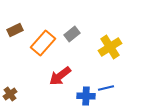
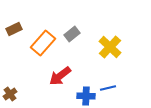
brown rectangle: moved 1 px left, 1 px up
yellow cross: rotated 15 degrees counterclockwise
blue line: moved 2 px right
